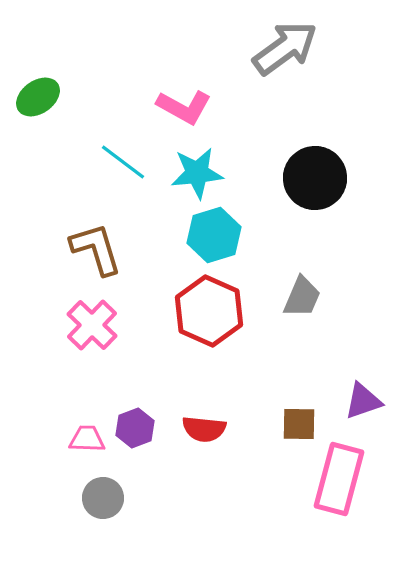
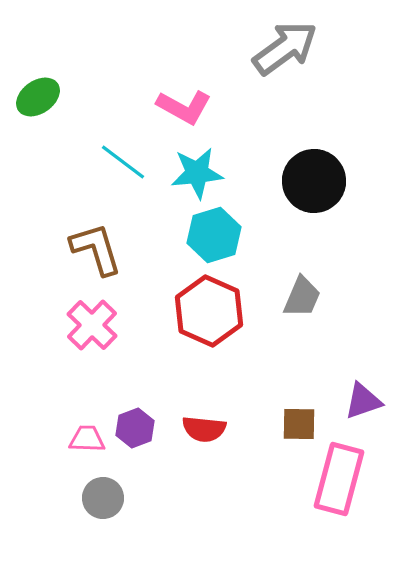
black circle: moved 1 px left, 3 px down
